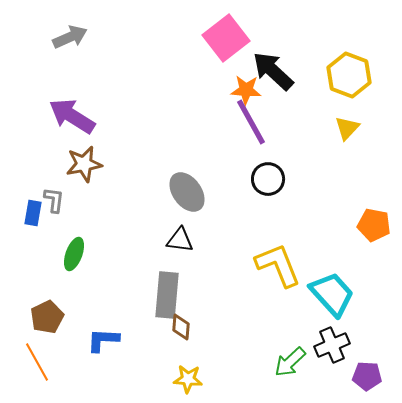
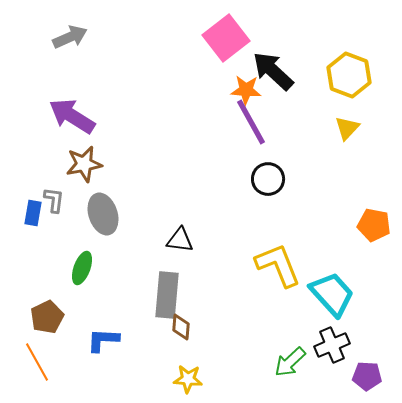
gray ellipse: moved 84 px left, 22 px down; rotated 18 degrees clockwise
green ellipse: moved 8 px right, 14 px down
